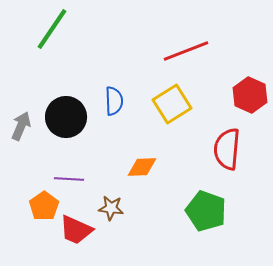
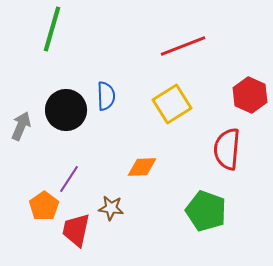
green line: rotated 18 degrees counterclockwise
red line: moved 3 px left, 5 px up
blue semicircle: moved 8 px left, 5 px up
black circle: moved 7 px up
purple line: rotated 60 degrees counterclockwise
red trapezoid: rotated 78 degrees clockwise
